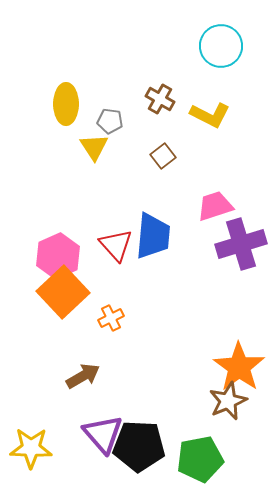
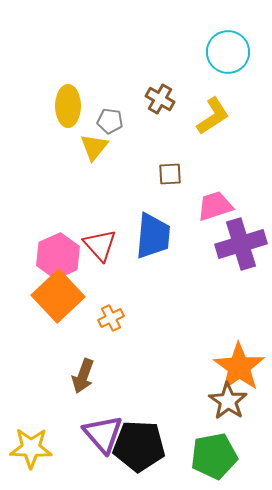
cyan circle: moved 7 px right, 6 px down
yellow ellipse: moved 2 px right, 2 px down
yellow L-shape: moved 3 px right, 1 px down; rotated 60 degrees counterclockwise
yellow triangle: rotated 12 degrees clockwise
brown square: moved 7 px right, 18 px down; rotated 35 degrees clockwise
red triangle: moved 16 px left
orange square: moved 5 px left, 4 px down
brown arrow: rotated 140 degrees clockwise
brown star: rotated 15 degrees counterclockwise
green pentagon: moved 14 px right, 3 px up
